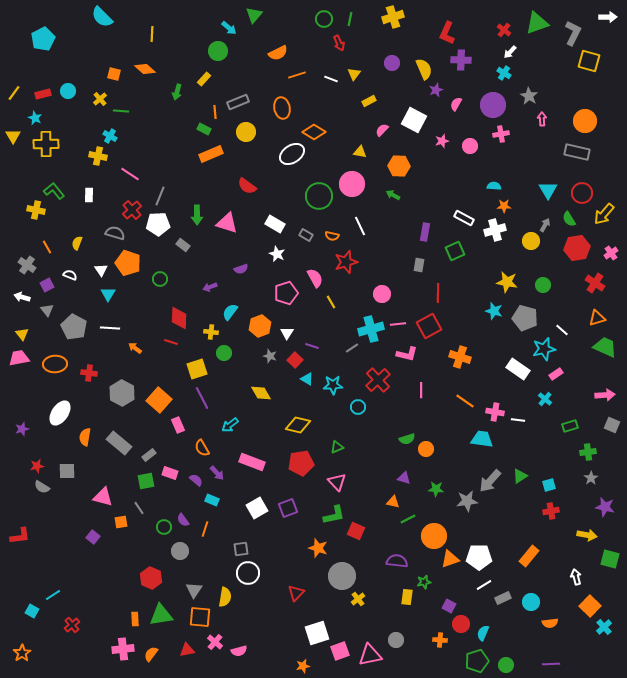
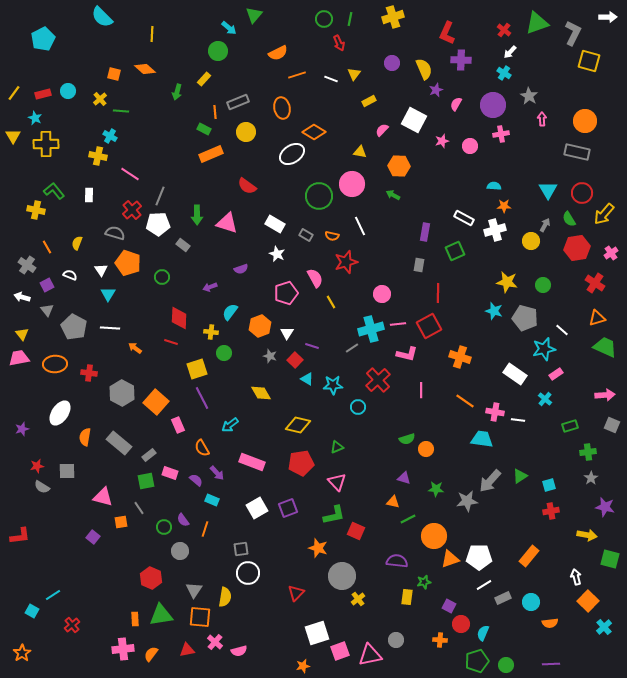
green circle at (160, 279): moved 2 px right, 2 px up
white rectangle at (518, 369): moved 3 px left, 5 px down
orange square at (159, 400): moved 3 px left, 2 px down
orange square at (590, 606): moved 2 px left, 5 px up
